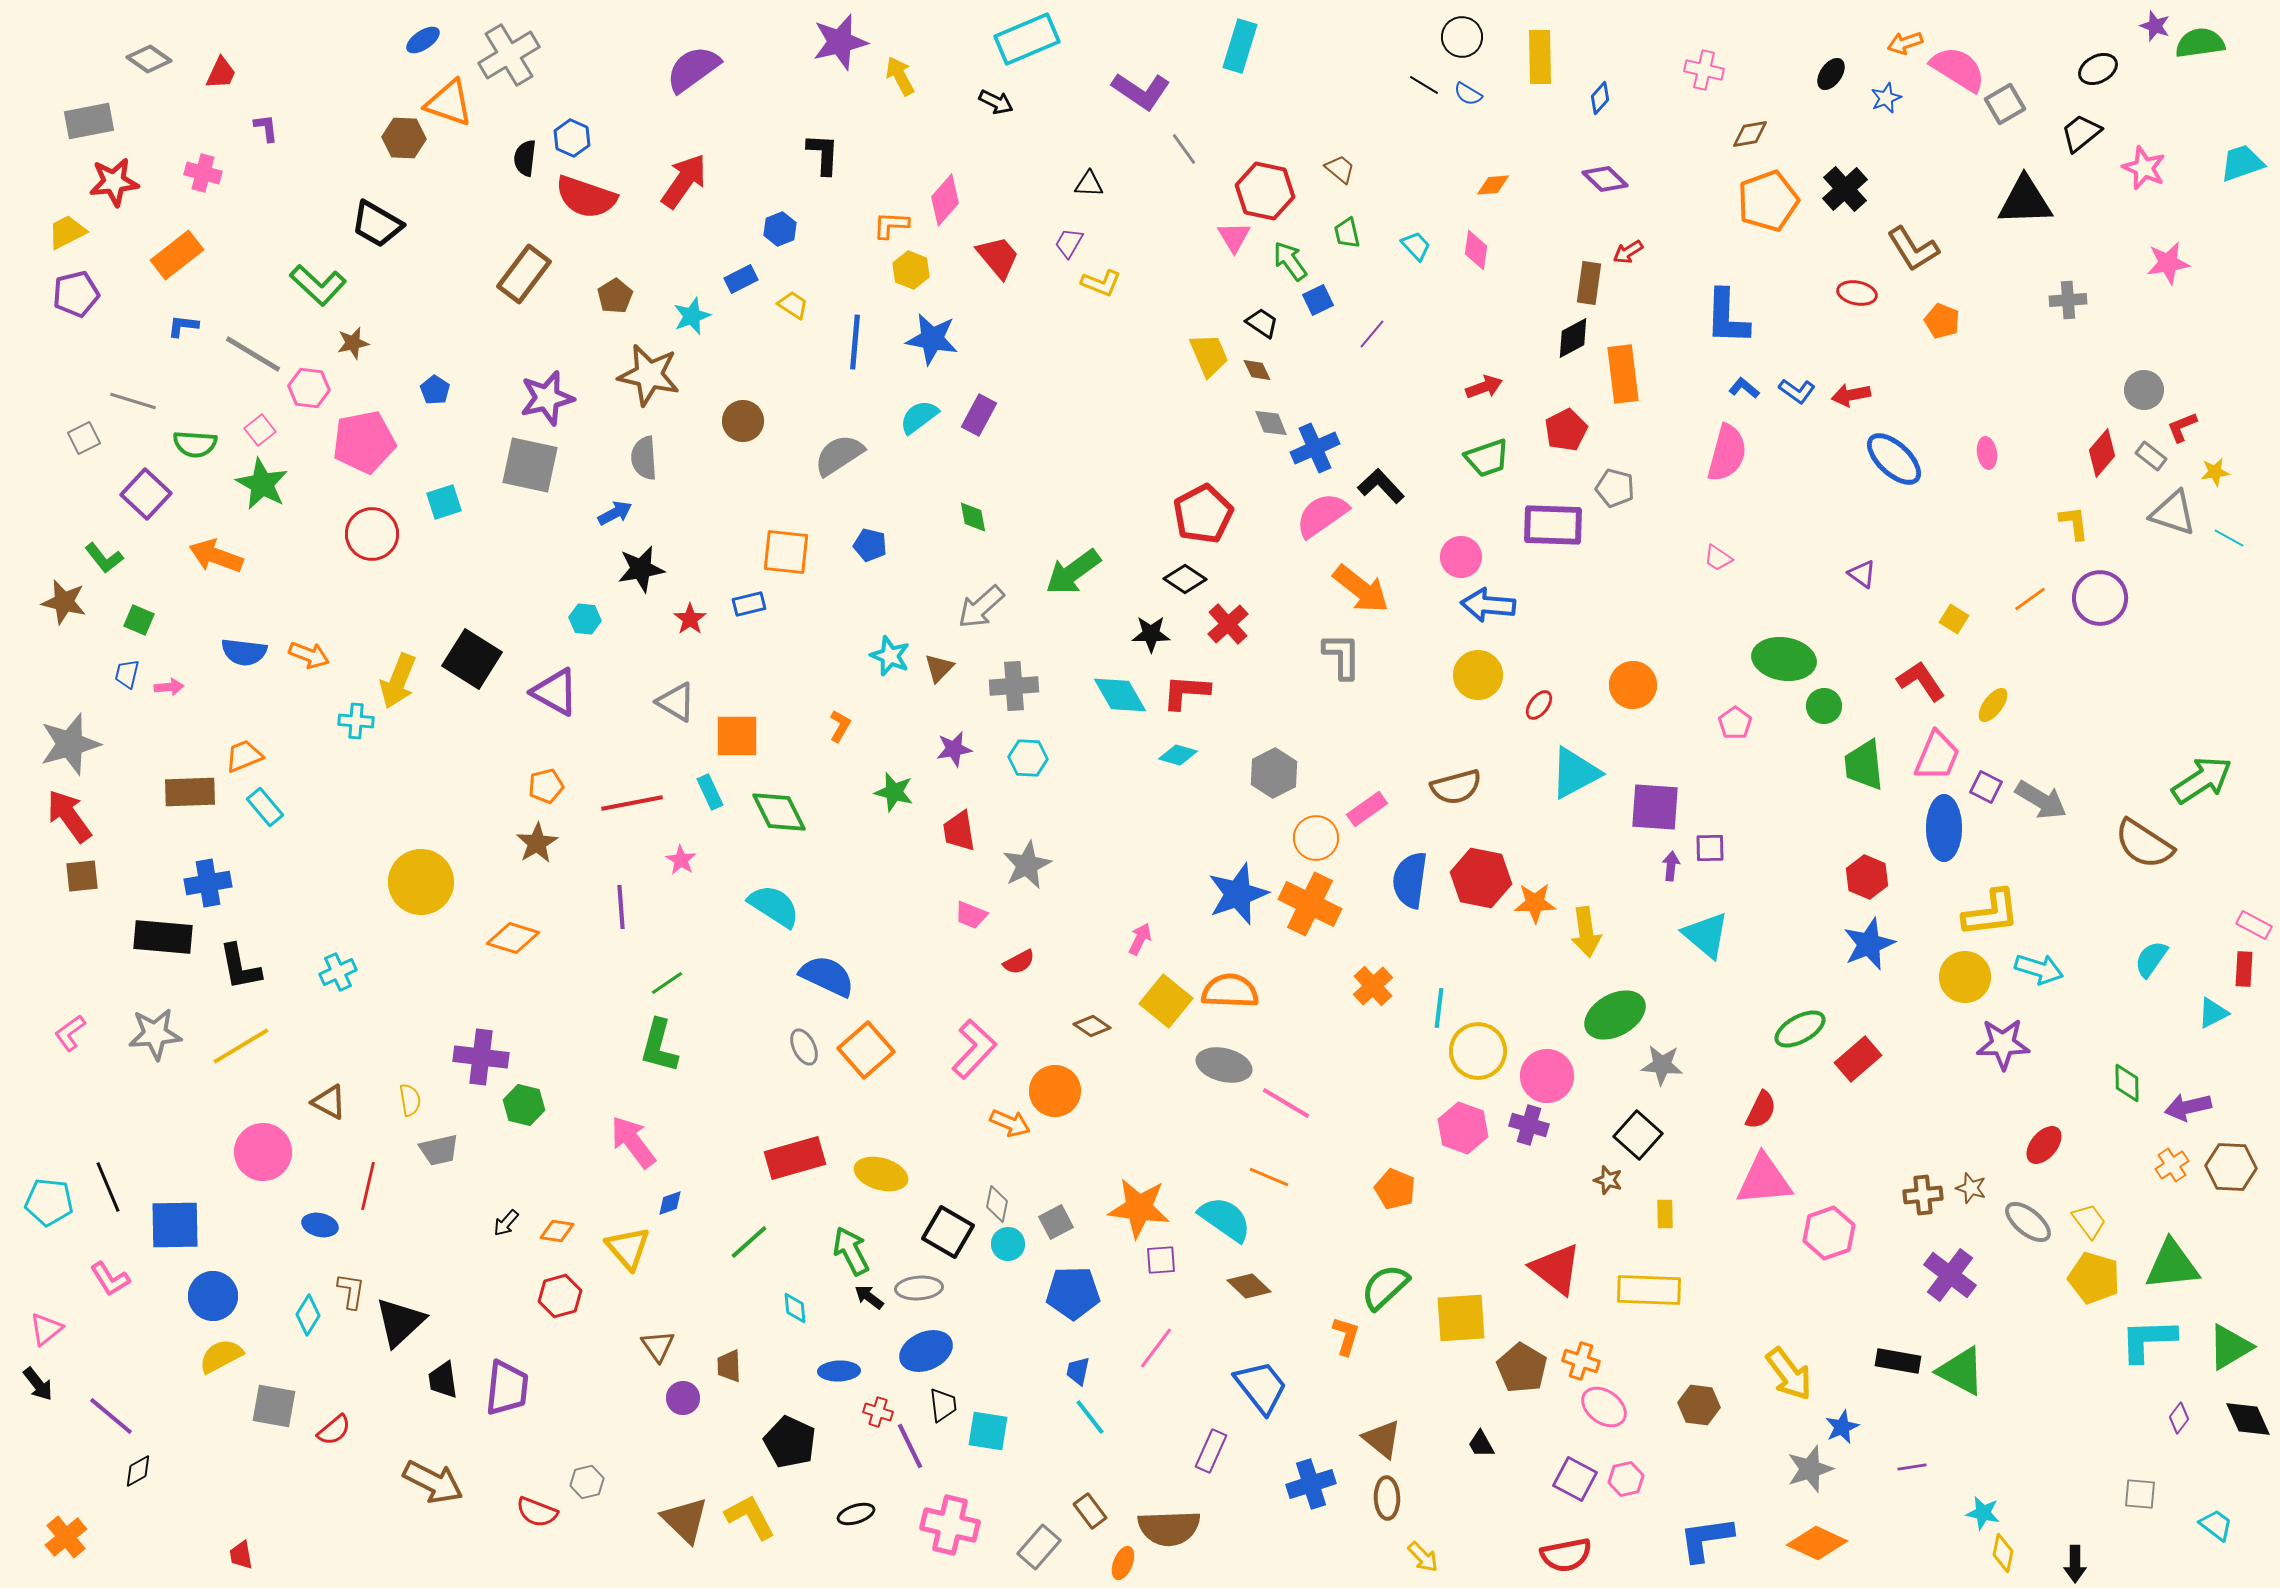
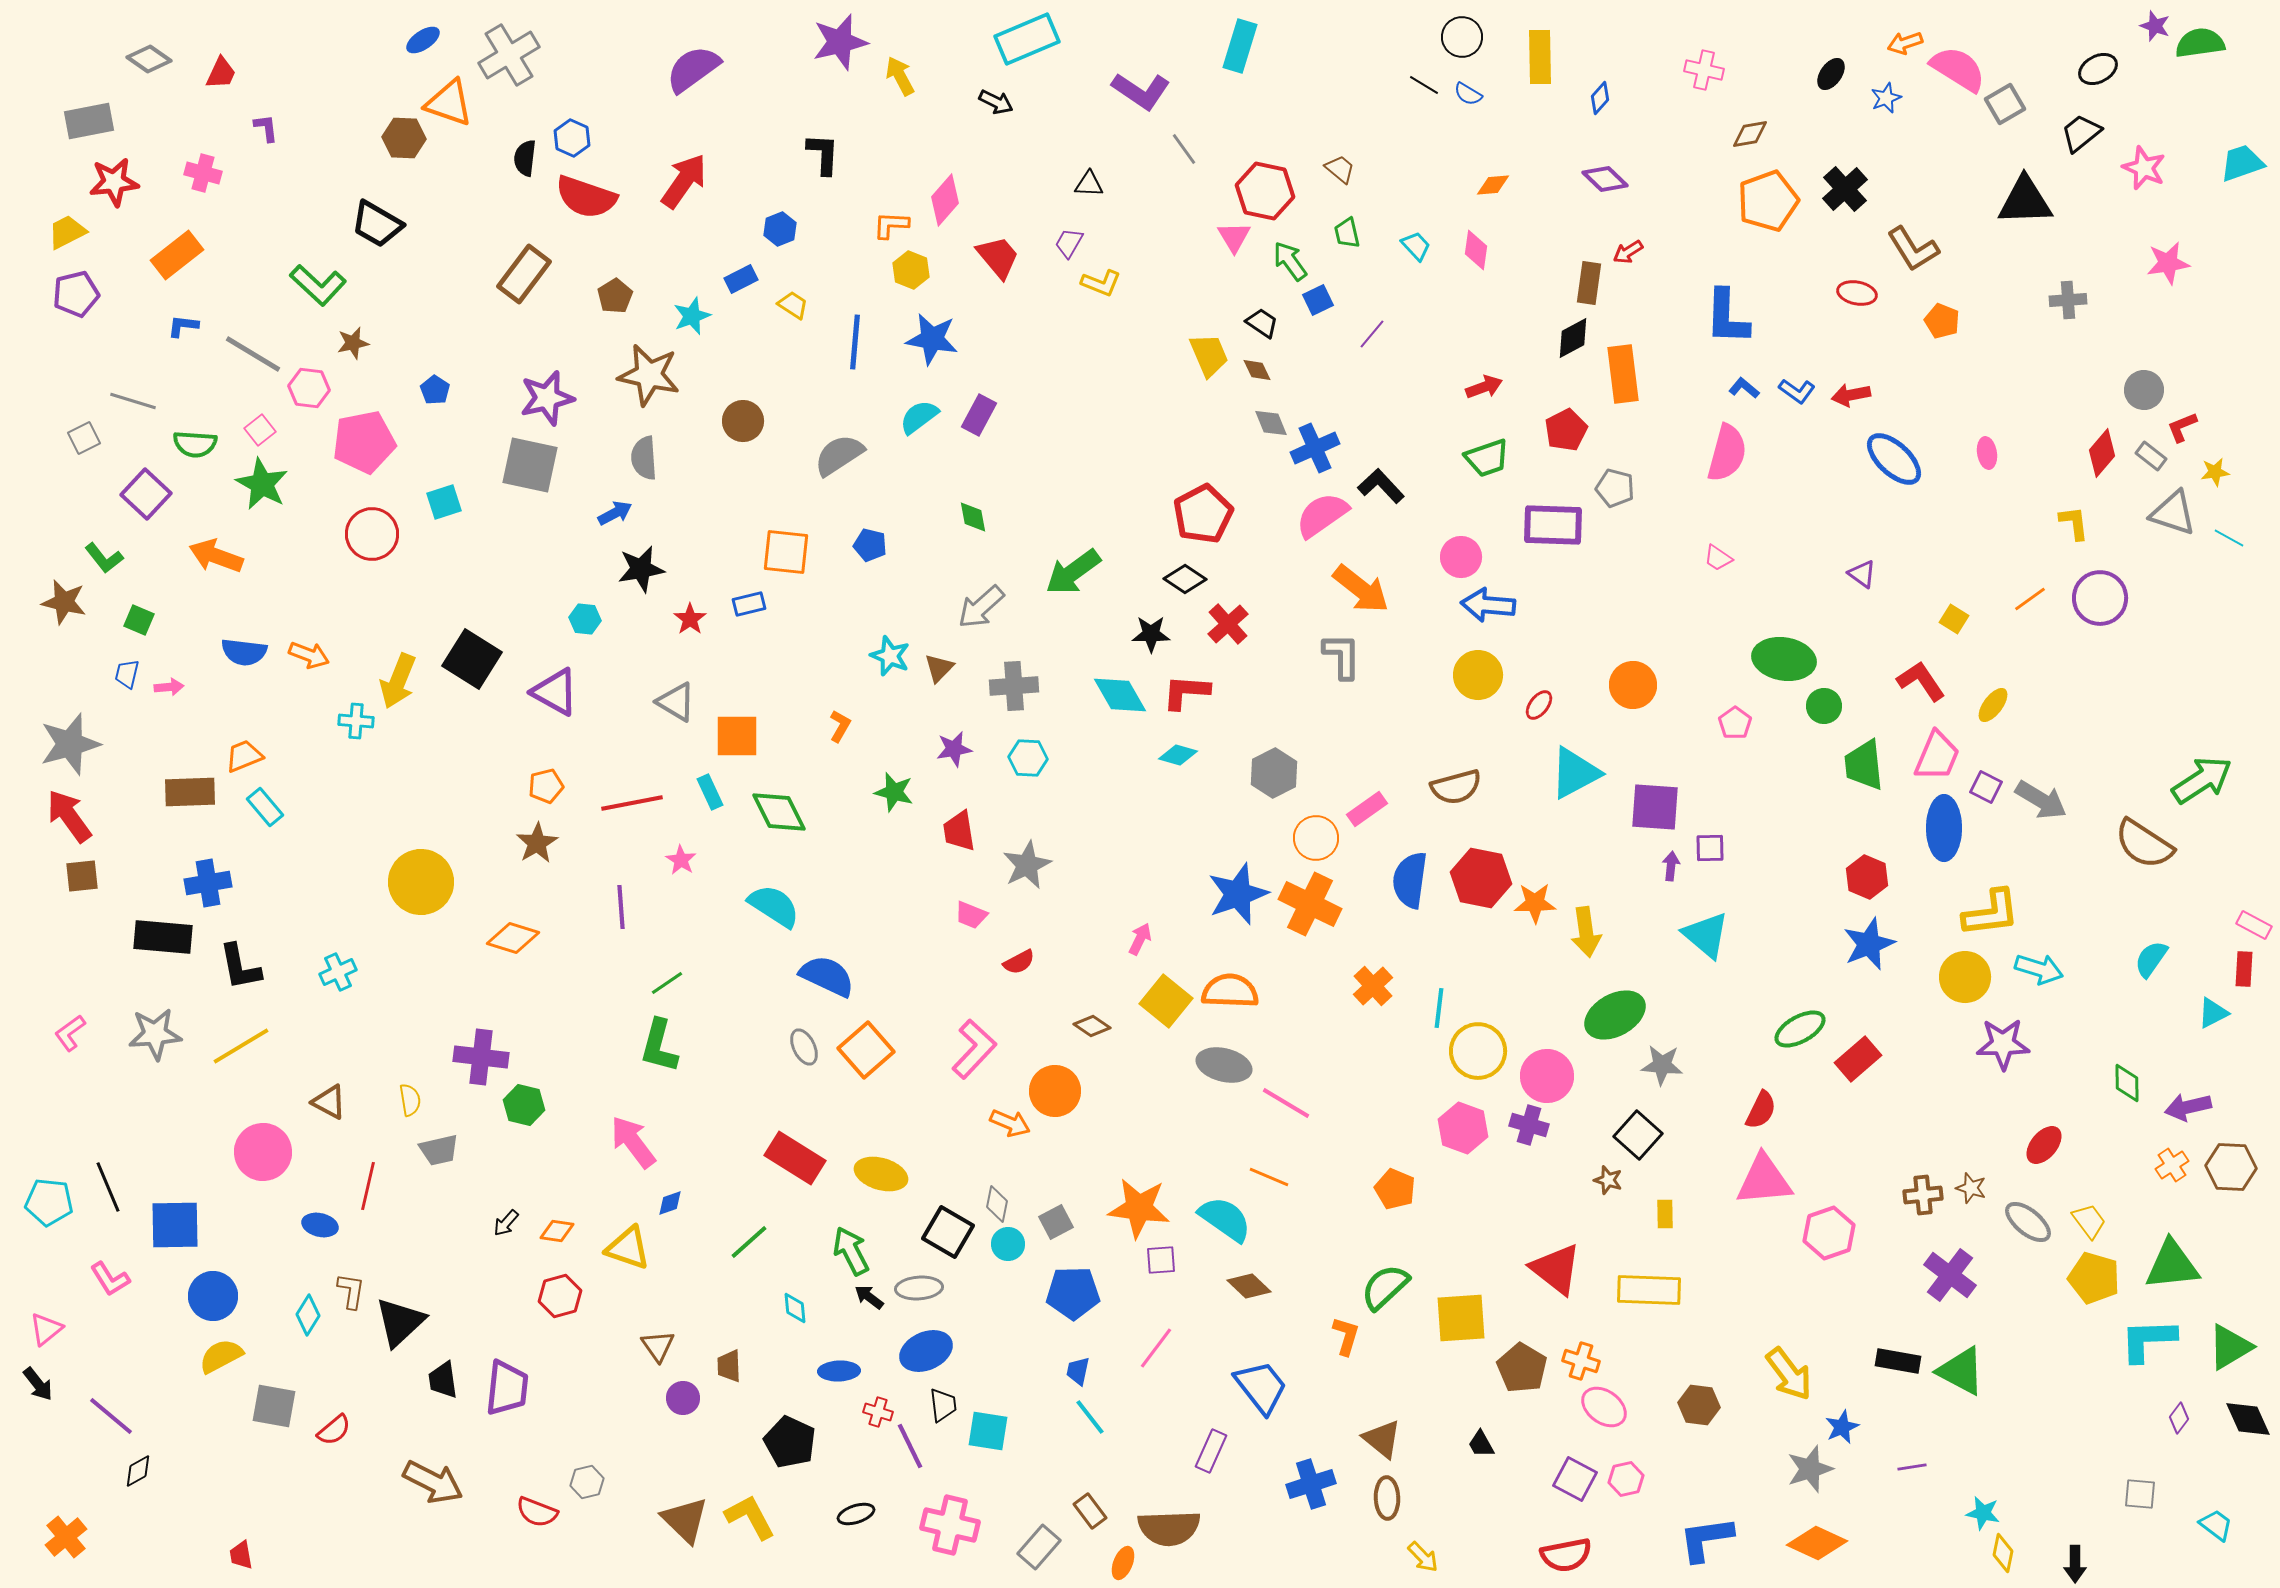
red rectangle at (795, 1158): rotated 48 degrees clockwise
yellow triangle at (628, 1248): rotated 30 degrees counterclockwise
